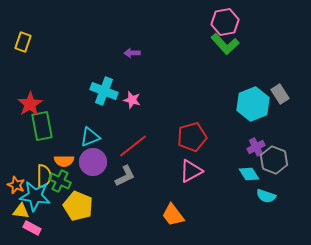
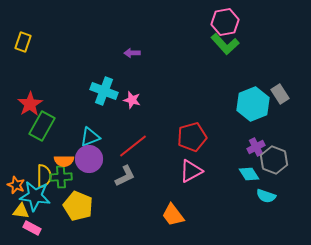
green rectangle: rotated 40 degrees clockwise
purple circle: moved 4 px left, 3 px up
green cross: moved 1 px right, 4 px up; rotated 30 degrees counterclockwise
